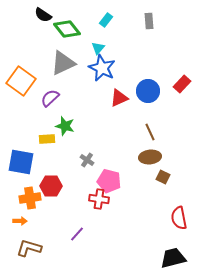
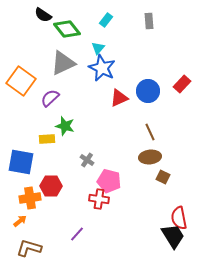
orange arrow: rotated 40 degrees counterclockwise
black trapezoid: moved 22 px up; rotated 72 degrees clockwise
